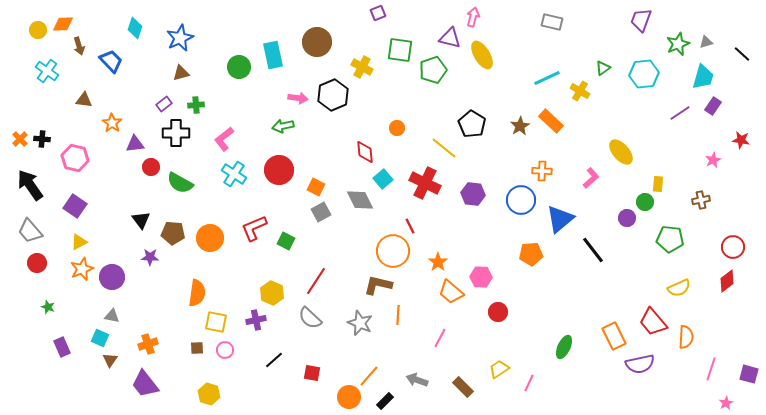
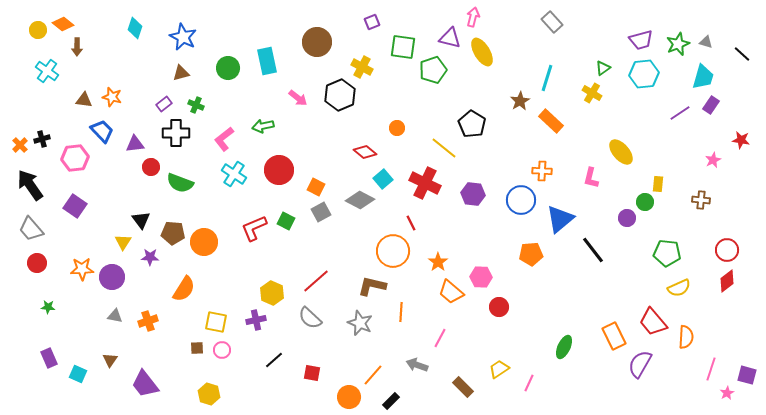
purple square at (378, 13): moved 6 px left, 9 px down
purple trapezoid at (641, 20): moved 20 px down; rotated 125 degrees counterclockwise
gray rectangle at (552, 22): rotated 35 degrees clockwise
orange diamond at (63, 24): rotated 40 degrees clockwise
blue star at (180, 38): moved 3 px right, 1 px up; rotated 20 degrees counterclockwise
gray triangle at (706, 42): rotated 32 degrees clockwise
brown arrow at (79, 46): moved 2 px left, 1 px down; rotated 18 degrees clockwise
green square at (400, 50): moved 3 px right, 3 px up
cyan rectangle at (273, 55): moved 6 px left, 6 px down
yellow ellipse at (482, 55): moved 3 px up
blue trapezoid at (111, 61): moved 9 px left, 70 px down
green circle at (239, 67): moved 11 px left, 1 px down
cyan line at (547, 78): rotated 48 degrees counterclockwise
yellow cross at (580, 91): moved 12 px right, 2 px down
black hexagon at (333, 95): moved 7 px right
pink arrow at (298, 98): rotated 30 degrees clockwise
green cross at (196, 105): rotated 28 degrees clockwise
purple rectangle at (713, 106): moved 2 px left, 1 px up
orange star at (112, 123): moved 26 px up; rotated 18 degrees counterclockwise
green arrow at (283, 126): moved 20 px left
brown star at (520, 126): moved 25 px up
orange cross at (20, 139): moved 6 px down
black cross at (42, 139): rotated 21 degrees counterclockwise
red diamond at (365, 152): rotated 45 degrees counterclockwise
pink hexagon at (75, 158): rotated 20 degrees counterclockwise
pink L-shape at (591, 178): rotated 145 degrees clockwise
green semicircle at (180, 183): rotated 8 degrees counterclockwise
gray diamond at (360, 200): rotated 36 degrees counterclockwise
brown cross at (701, 200): rotated 18 degrees clockwise
red line at (410, 226): moved 1 px right, 3 px up
gray trapezoid at (30, 231): moved 1 px right, 2 px up
orange circle at (210, 238): moved 6 px left, 4 px down
green pentagon at (670, 239): moved 3 px left, 14 px down
green square at (286, 241): moved 20 px up
yellow triangle at (79, 242): moved 44 px right; rotated 30 degrees counterclockwise
red circle at (733, 247): moved 6 px left, 3 px down
orange star at (82, 269): rotated 20 degrees clockwise
red line at (316, 281): rotated 16 degrees clockwise
brown L-shape at (378, 285): moved 6 px left, 1 px down
orange semicircle at (197, 293): moved 13 px left, 4 px up; rotated 24 degrees clockwise
green star at (48, 307): rotated 16 degrees counterclockwise
red circle at (498, 312): moved 1 px right, 5 px up
orange line at (398, 315): moved 3 px right, 3 px up
gray triangle at (112, 316): moved 3 px right
cyan square at (100, 338): moved 22 px left, 36 px down
orange cross at (148, 344): moved 23 px up
purple rectangle at (62, 347): moved 13 px left, 11 px down
pink circle at (225, 350): moved 3 px left
purple semicircle at (640, 364): rotated 132 degrees clockwise
purple square at (749, 374): moved 2 px left, 1 px down
orange line at (369, 376): moved 4 px right, 1 px up
gray arrow at (417, 380): moved 15 px up
black rectangle at (385, 401): moved 6 px right
pink star at (726, 403): moved 1 px right, 10 px up
